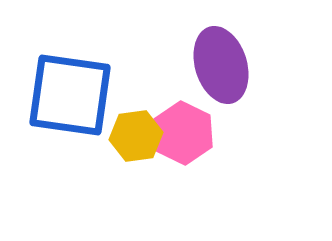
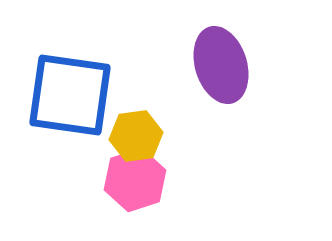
pink hexagon: moved 48 px left, 47 px down; rotated 16 degrees clockwise
